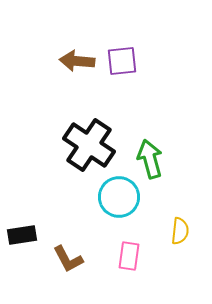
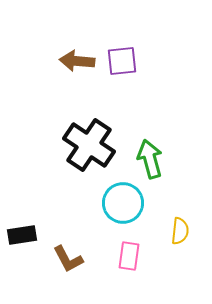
cyan circle: moved 4 px right, 6 px down
